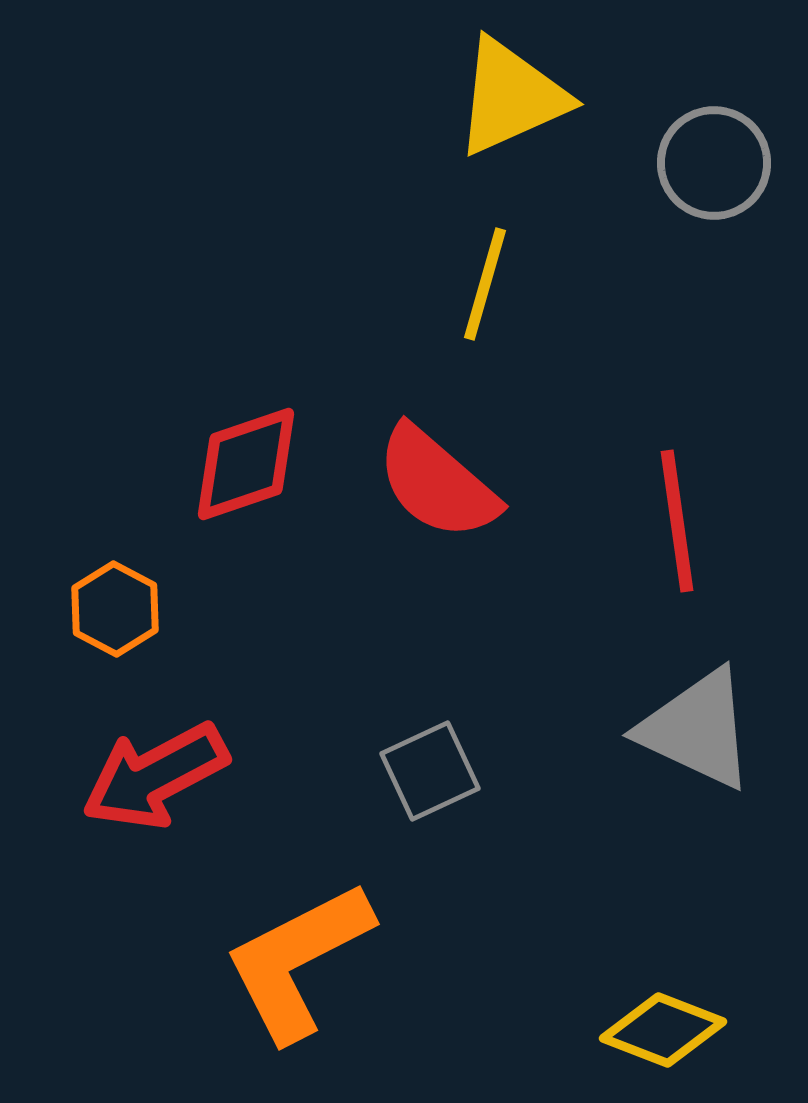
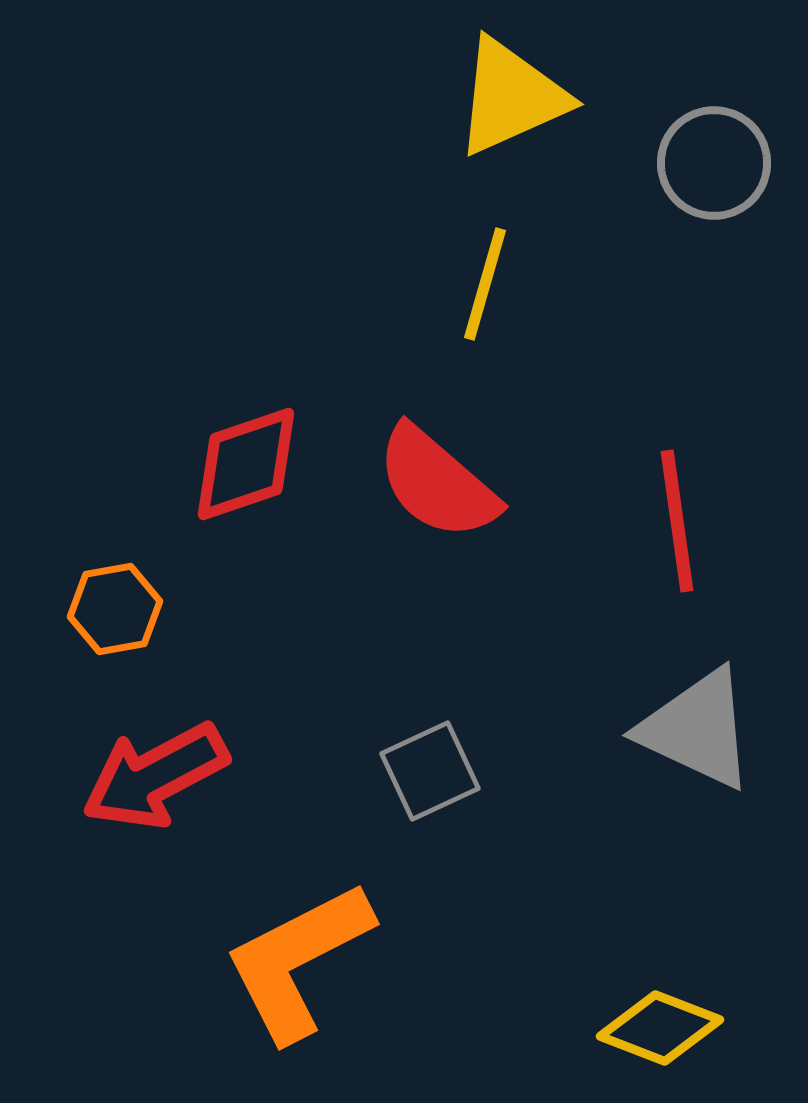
orange hexagon: rotated 22 degrees clockwise
yellow diamond: moved 3 px left, 2 px up
